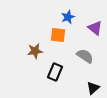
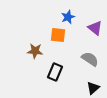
brown star: rotated 14 degrees clockwise
gray semicircle: moved 5 px right, 3 px down
